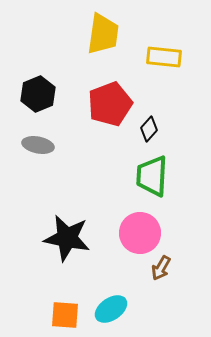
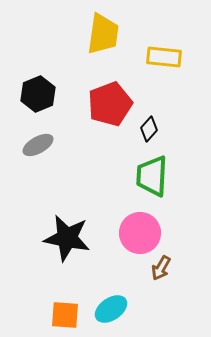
gray ellipse: rotated 40 degrees counterclockwise
